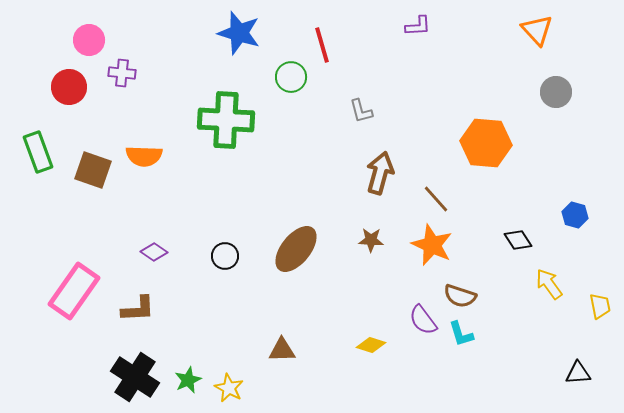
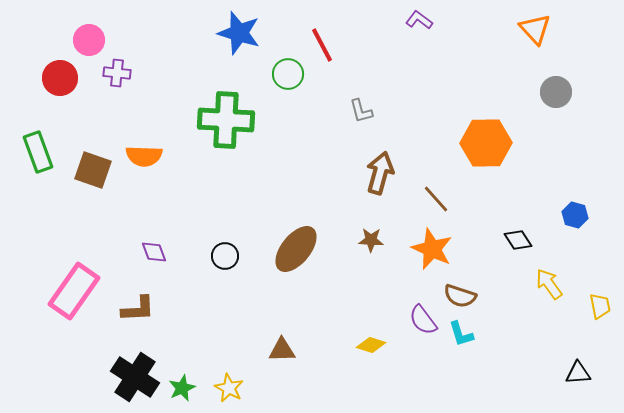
purple L-shape: moved 1 px right, 6 px up; rotated 140 degrees counterclockwise
orange triangle: moved 2 px left, 1 px up
red line: rotated 12 degrees counterclockwise
purple cross: moved 5 px left
green circle: moved 3 px left, 3 px up
red circle: moved 9 px left, 9 px up
orange hexagon: rotated 6 degrees counterclockwise
orange star: moved 4 px down
purple diamond: rotated 36 degrees clockwise
green star: moved 6 px left, 8 px down
